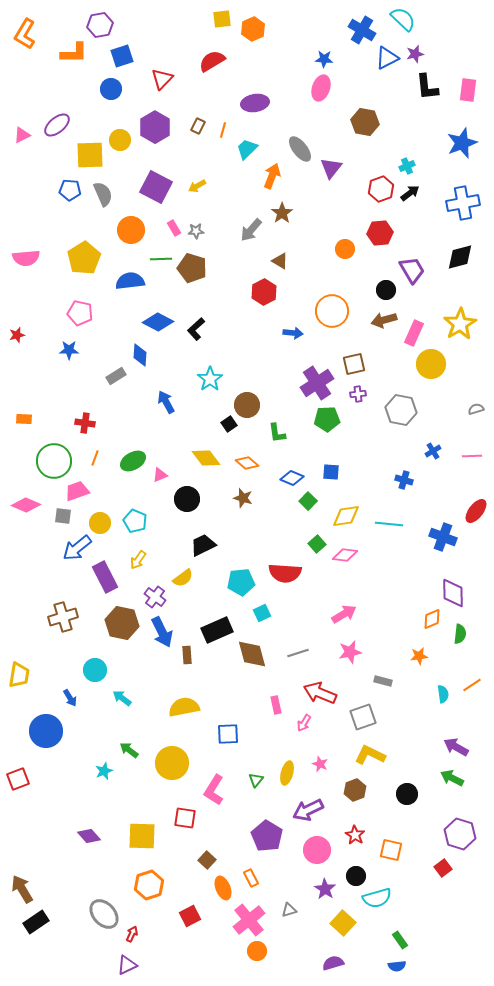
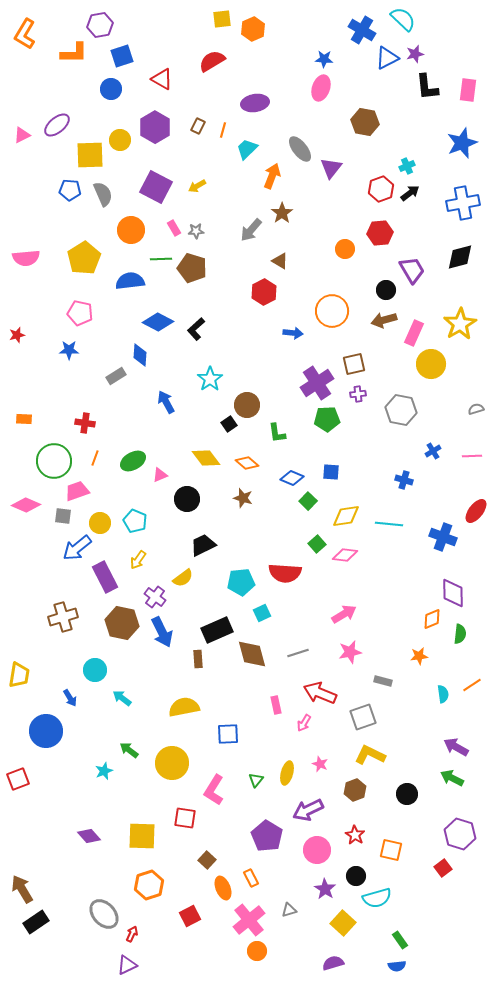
red triangle at (162, 79): rotated 45 degrees counterclockwise
brown rectangle at (187, 655): moved 11 px right, 4 px down
